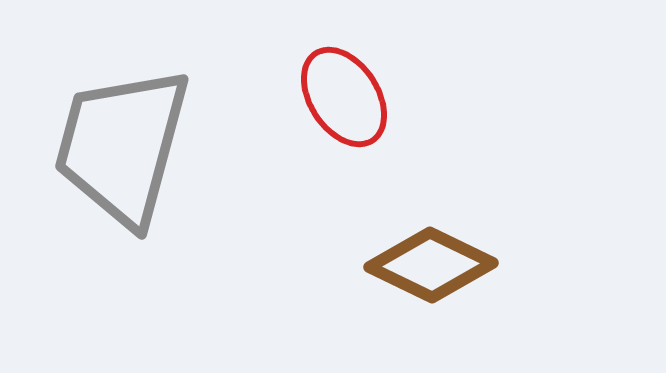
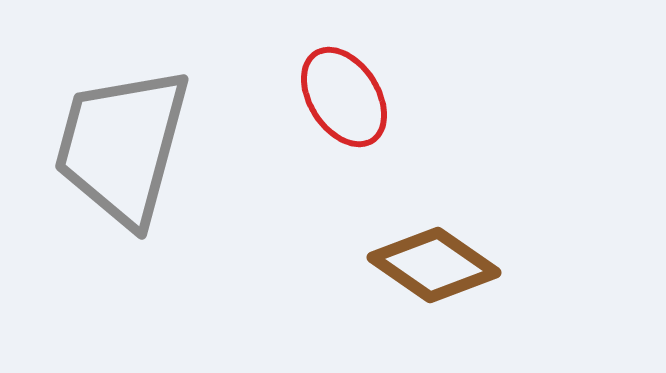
brown diamond: moved 3 px right; rotated 9 degrees clockwise
